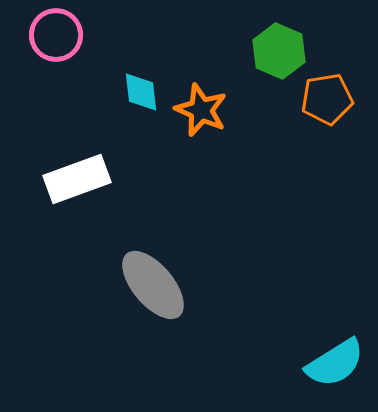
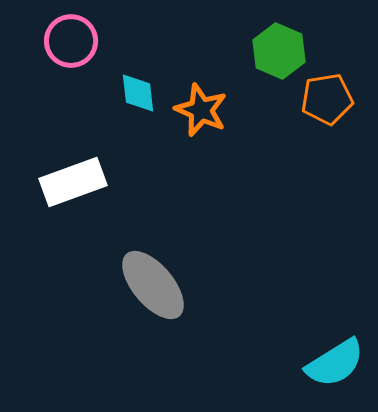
pink circle: moved 15 px right, 6 px down
cyan diamond: moved 3 px left, 1 px down
white rectangle: moved 4 px left, 3 px down
